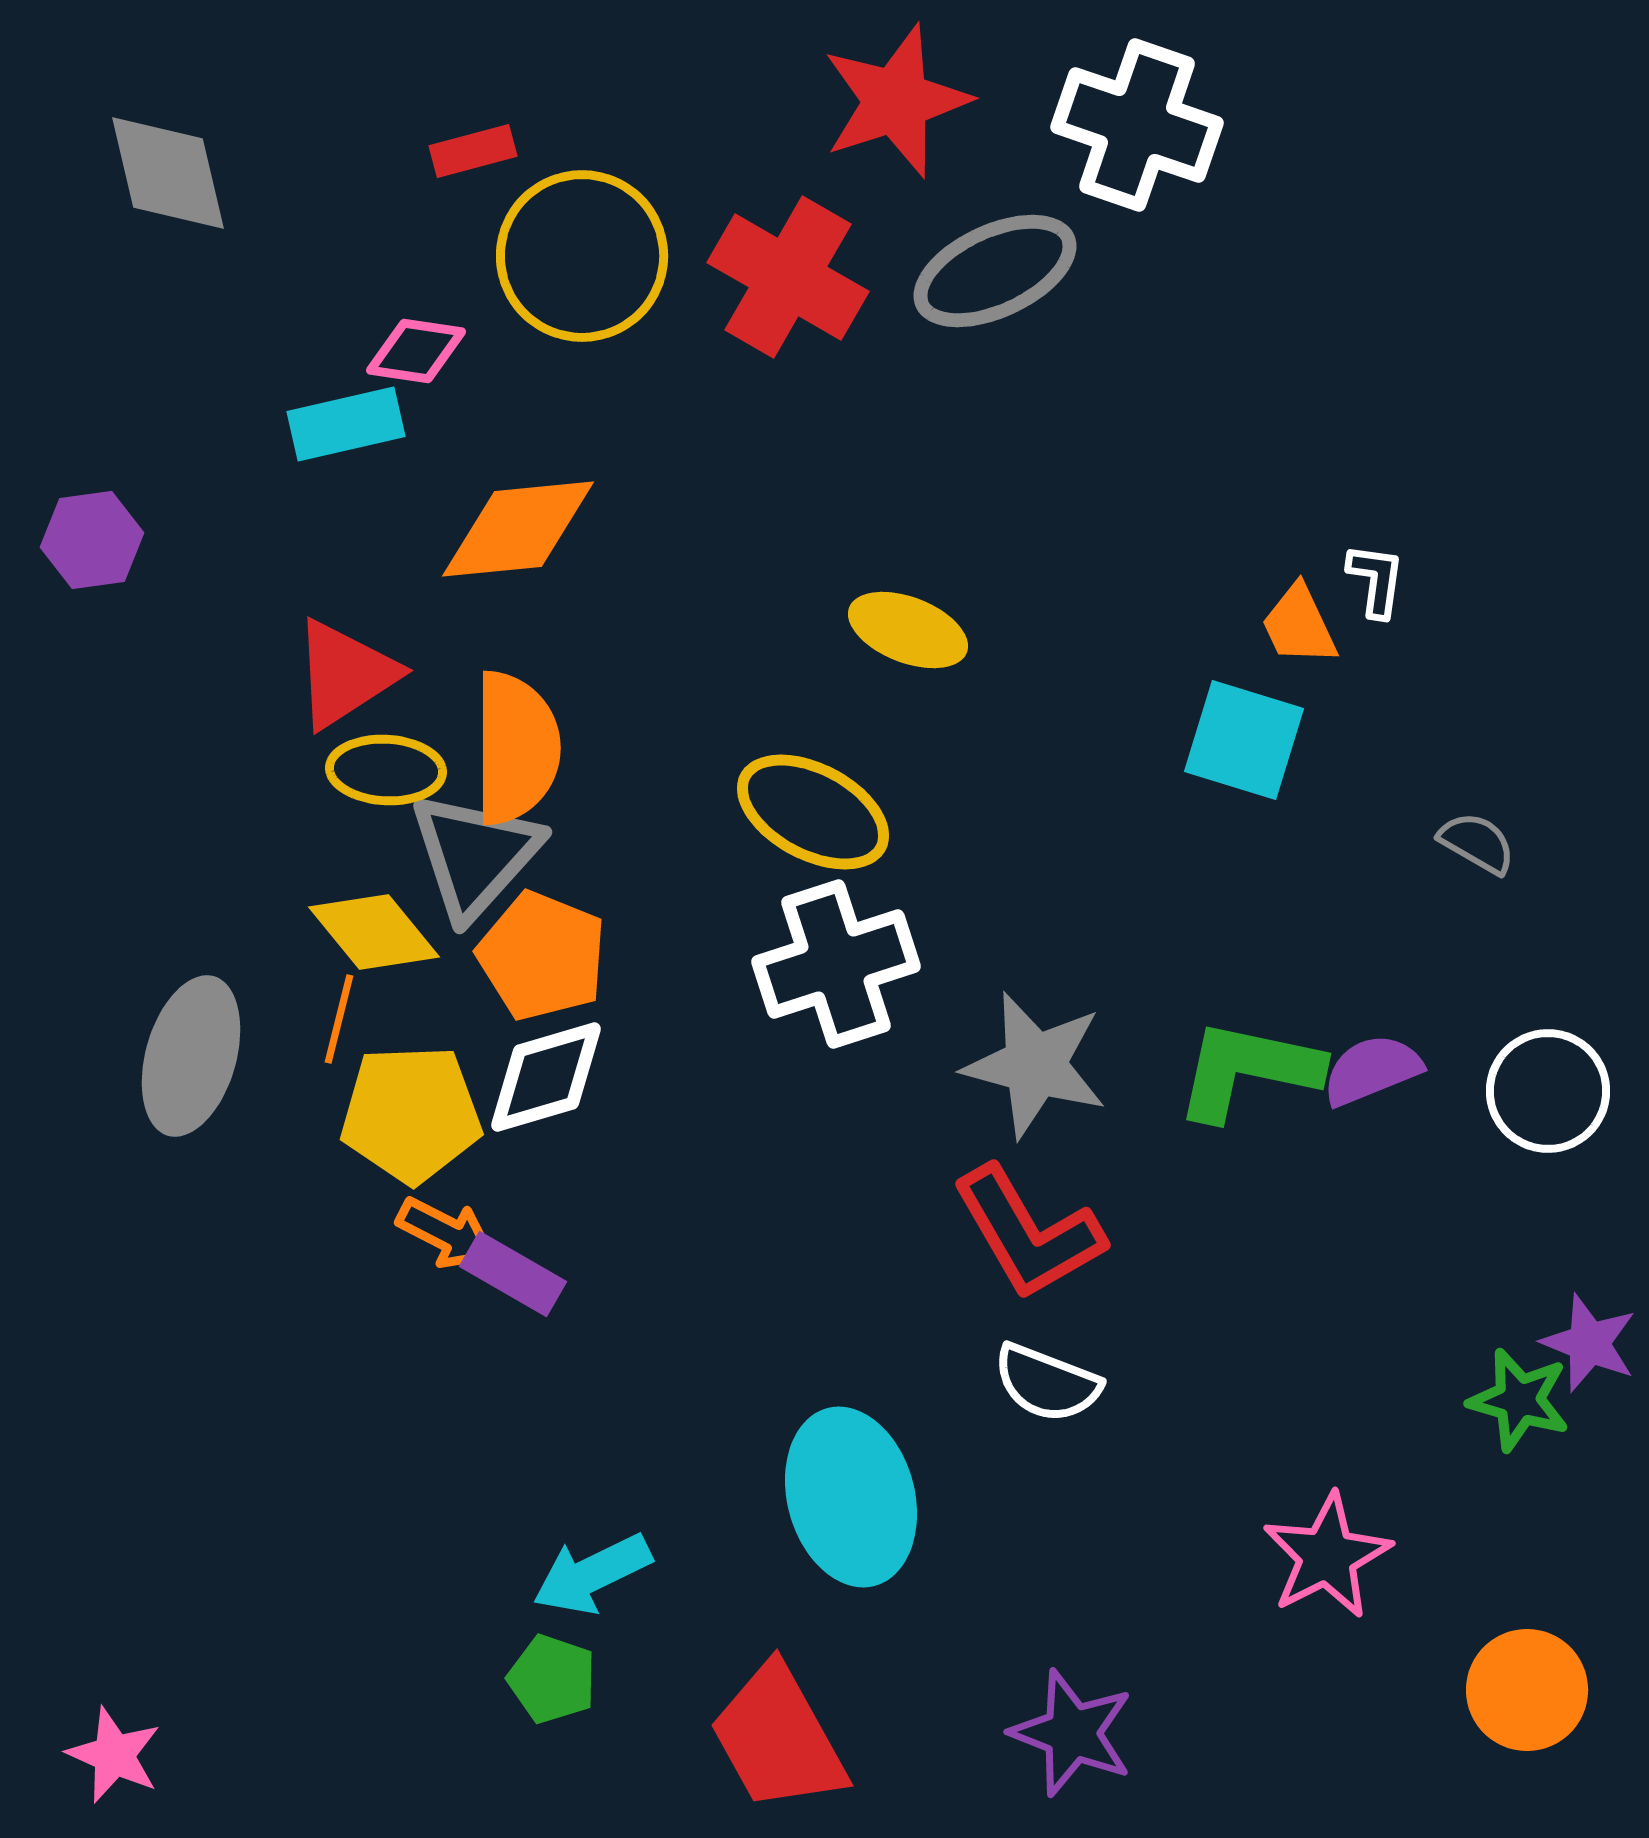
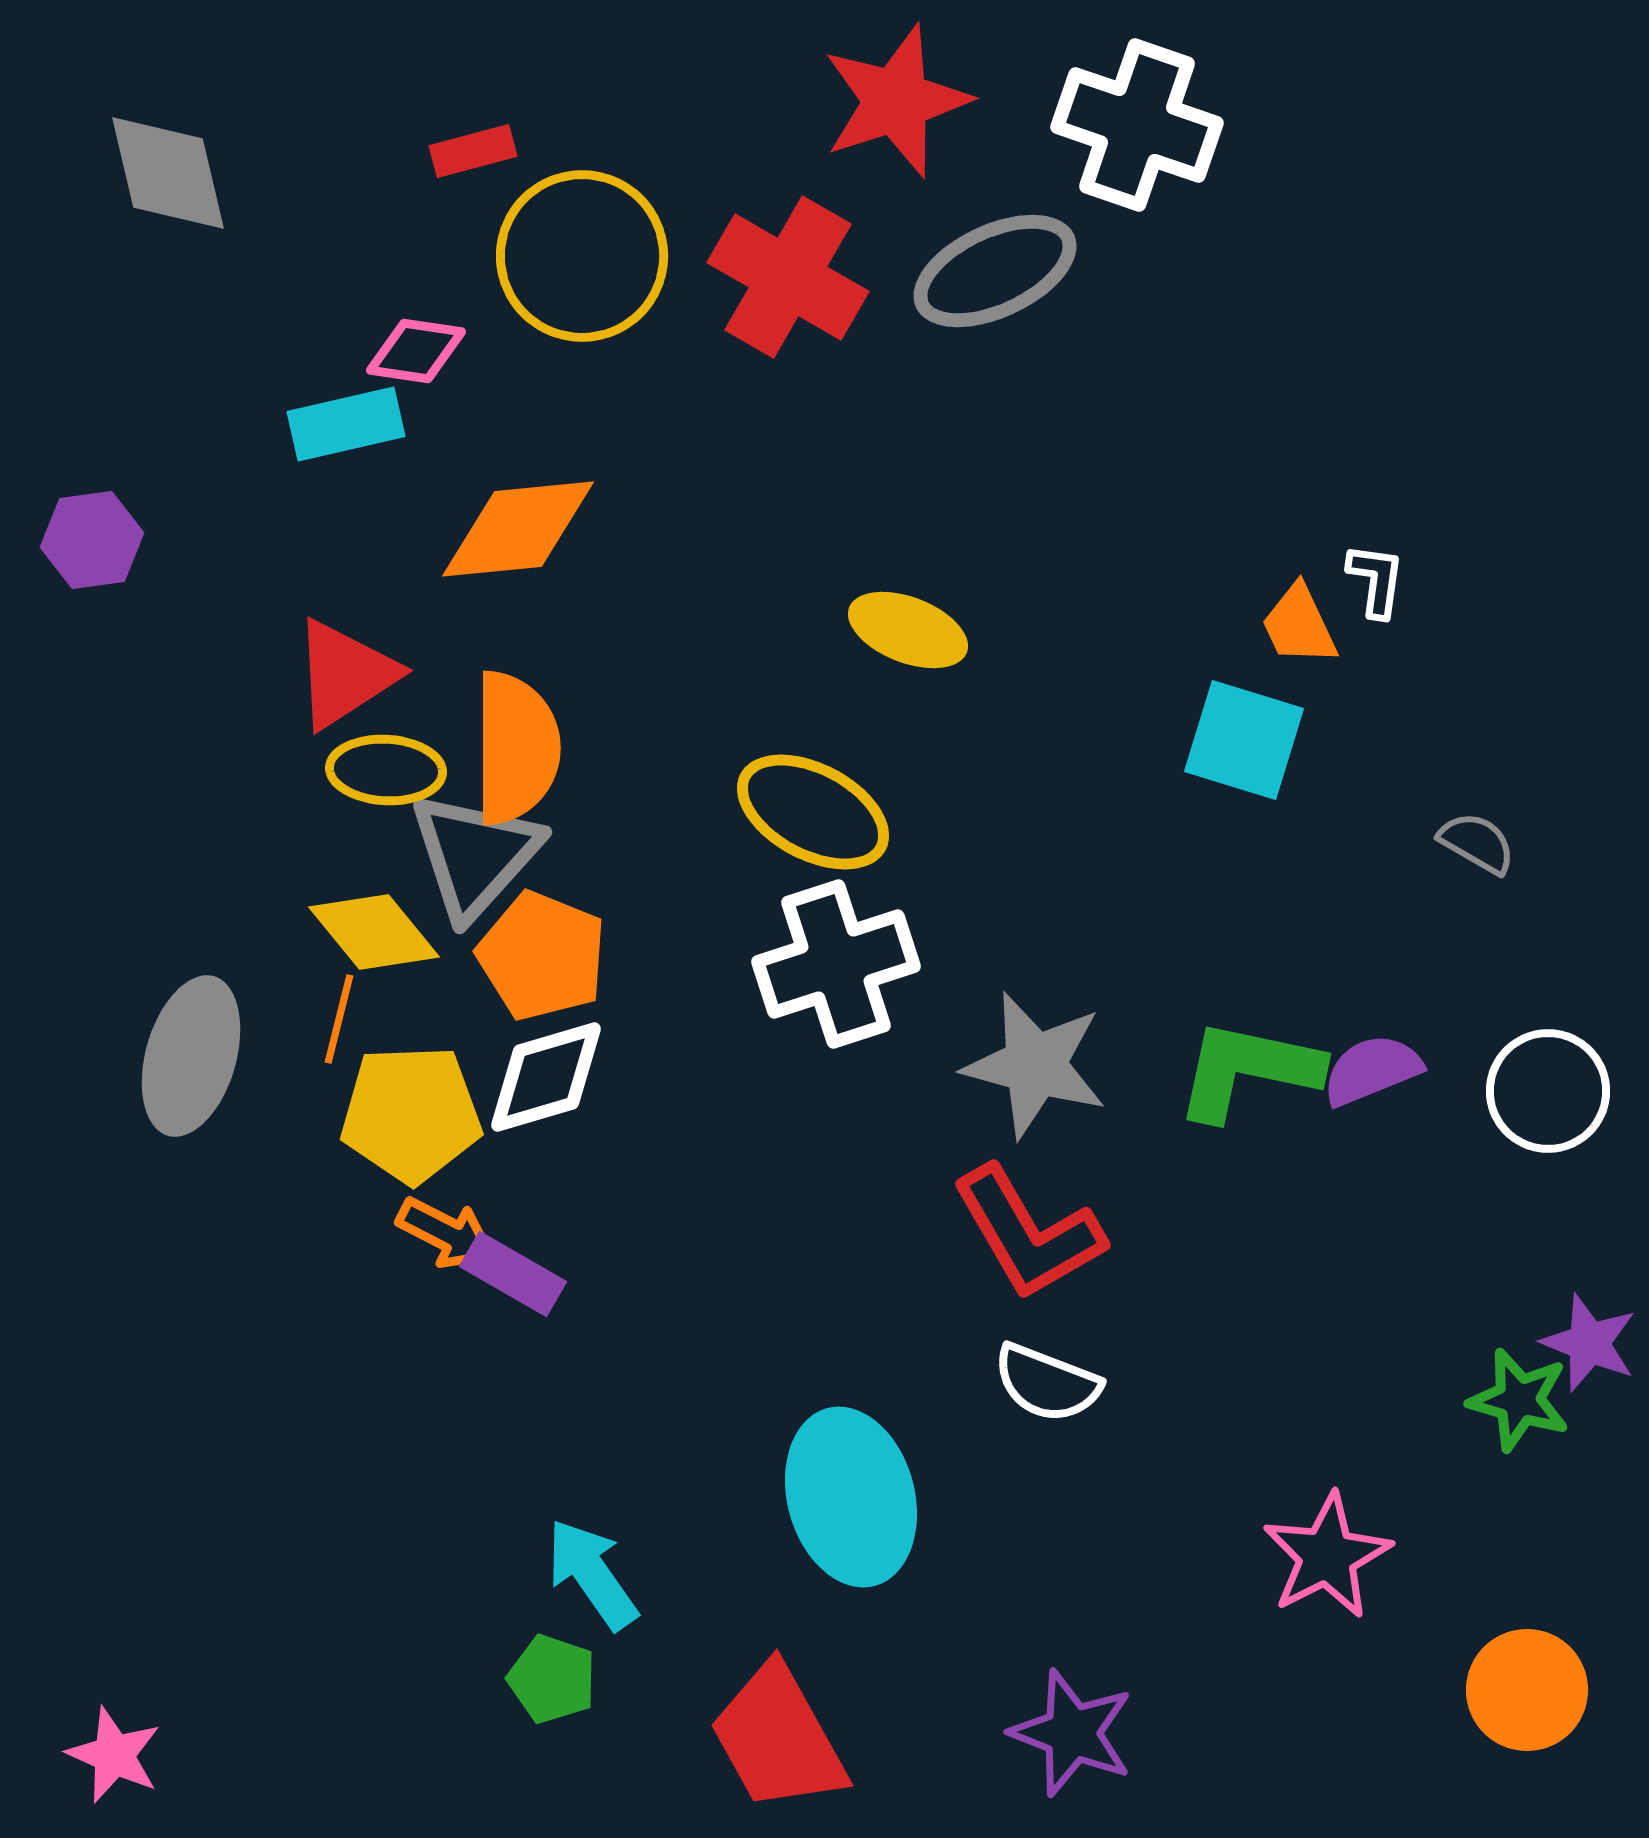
cyan arrow at (592, 1574): rotated 81 degrees clockwise
